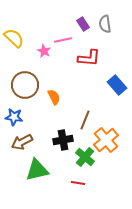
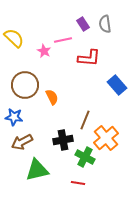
orange semicircle: moved 2 px left
orange cross: moved 2 px up
green cross: rotated 12 degrees counterclockwise
